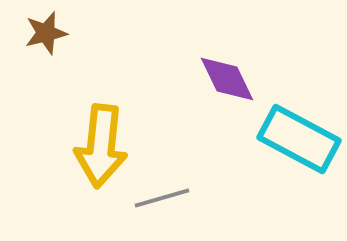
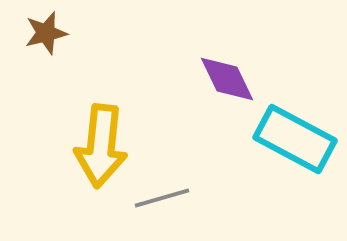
cyan rectangle: moved 4 px left
